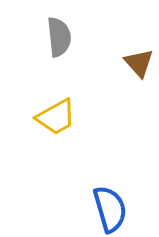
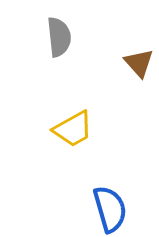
yellow trapezoid: moved 17 px right, 12 px down
